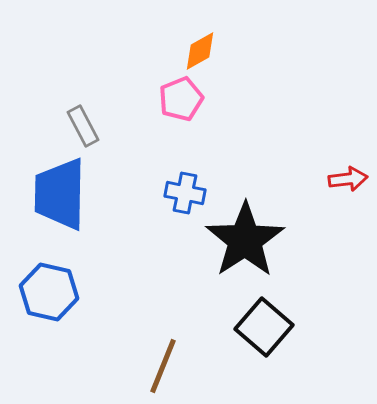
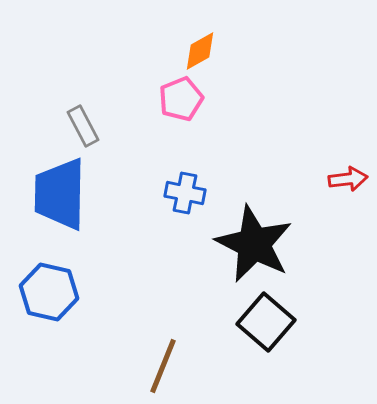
black star: moved 9 px right, 4 px down; rotated 12 degrees counterclockwise
black square: moved 2 px right, 5 px up
